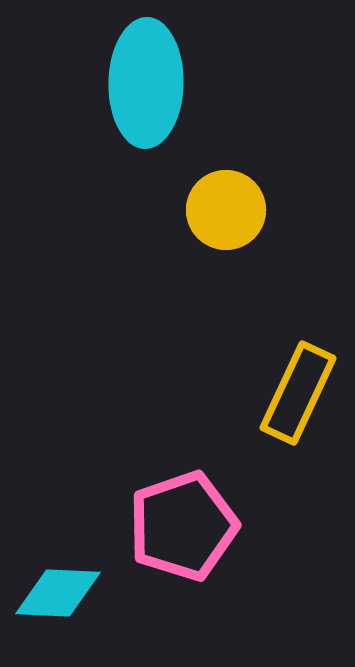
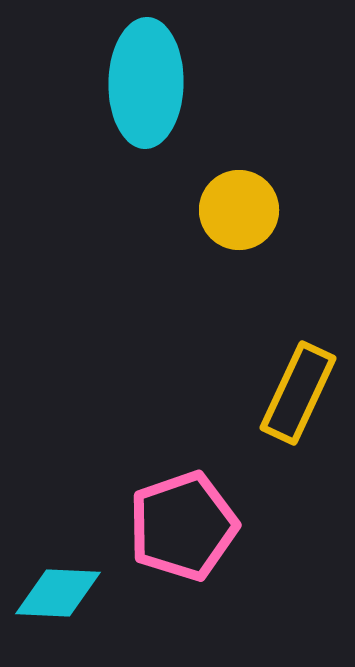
yellow circle: moved 13 px right
